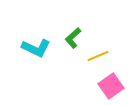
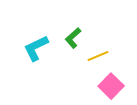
cyan L-shape: rotated 128 degrees clockwise
pink square: rotated 10 degrees counterclockwise
